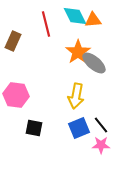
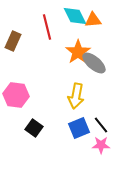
red line: moved 1 px right, 3 px down
black square: rotated 24 degrees clockwise
